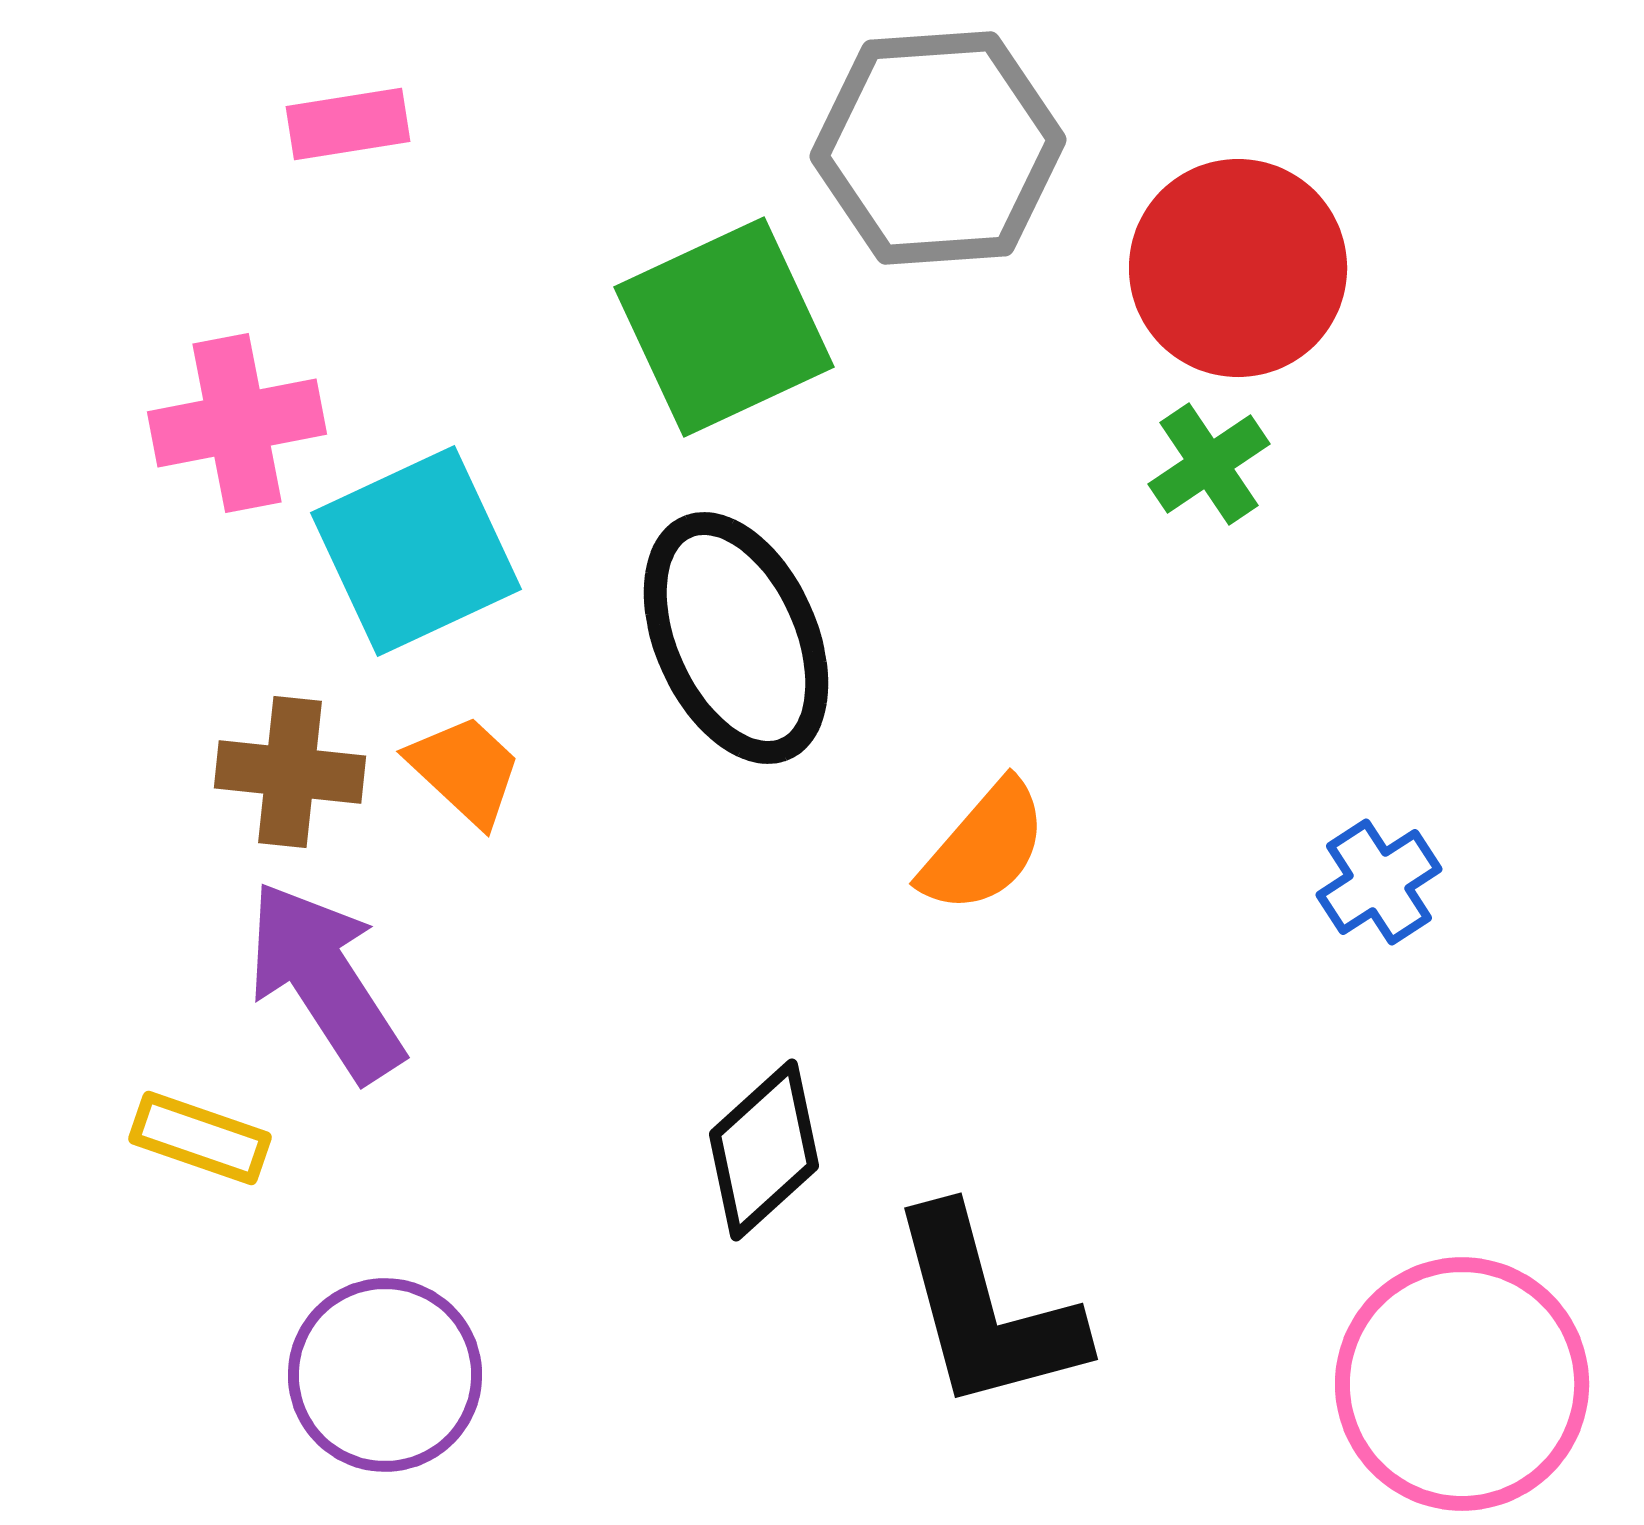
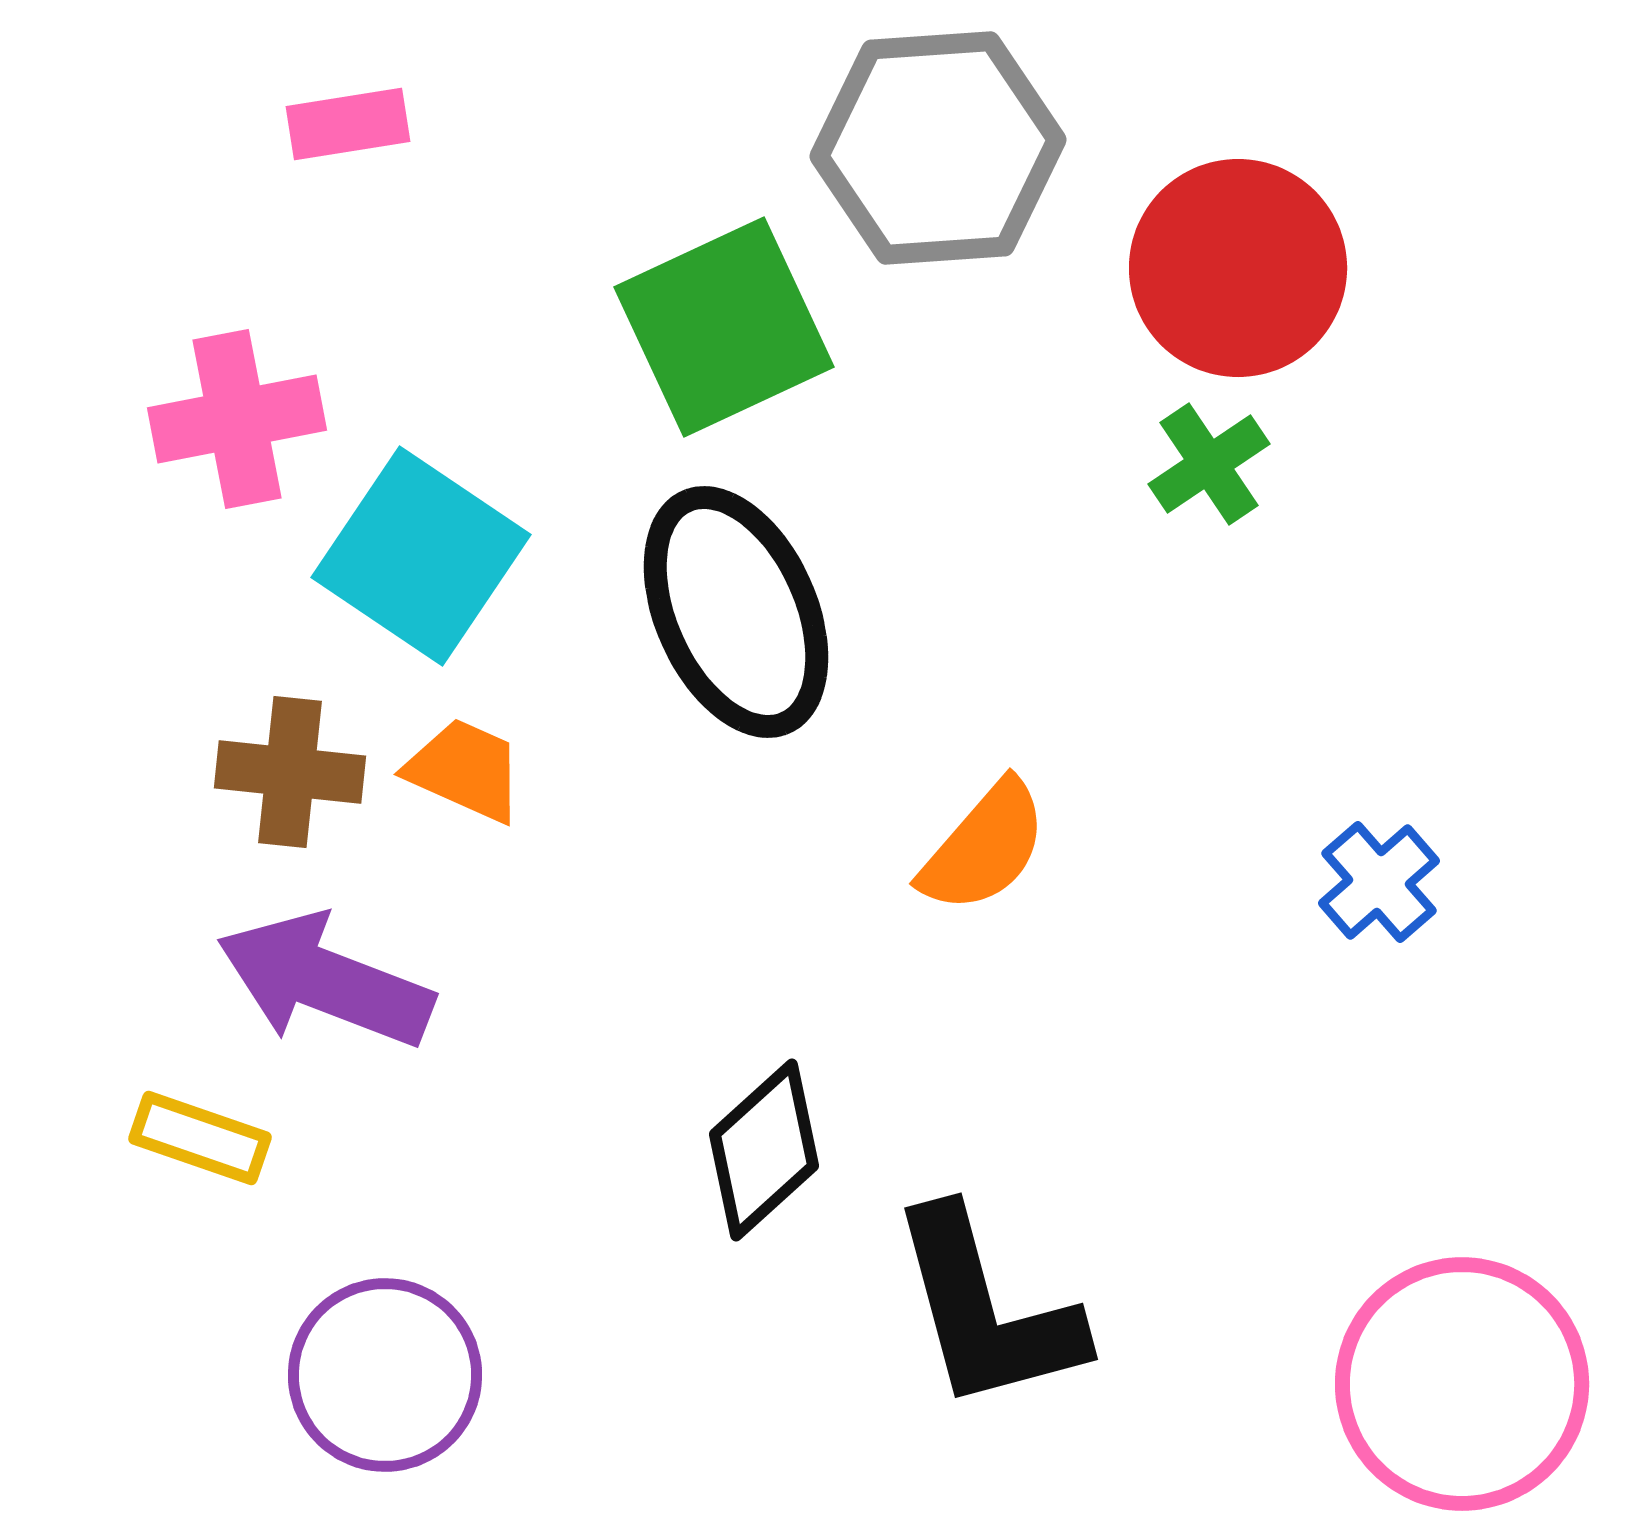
pink cross: moved 4 px up
cyan square: moved 5 px right, 5 px down; rotated 31 degrees counterclockwise
black ellipse: moved 26 px up
orange trapezoid: rotated 19 degrees counterclockwise
blue cross: rotated 8 degrees counterclockwise
purple arrow: rotated 36 degrees counterclockwise
